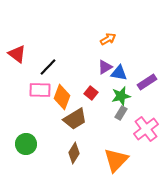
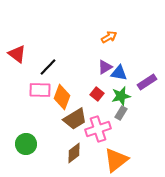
orange arrow: moved 1 px right, 2 px up
red square: moved 6 px right, 1 px down
pink cross: moved 48 px left; rotated 20 degrees clockwise
brown diamond: rotated 20 degrees clockwise
orange triangle: rotated 8 degrees clockwise
